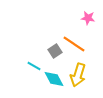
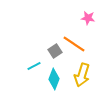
cyan line: rotated 56 degrees counterclockwise
yellow arrow: moved 4 px right
cyan diamond: rotated 50 degrees clockwise
